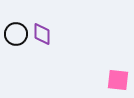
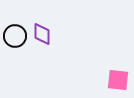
black circle: moved 1 px left, 2 px down
